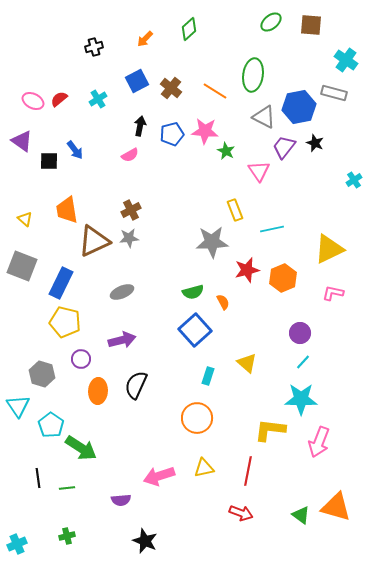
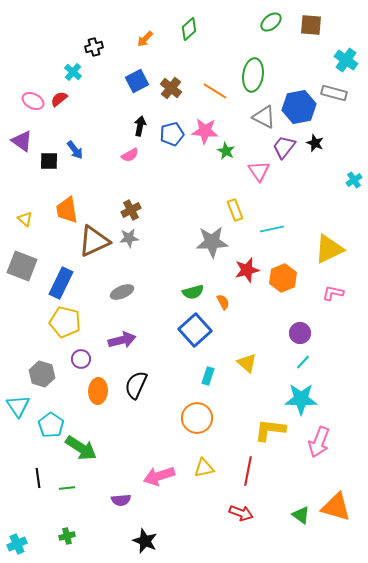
cyan cross at (98, 99): moved 25 px left, 27 px up; rotated 18 degrees counterclockwise
